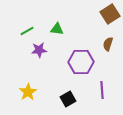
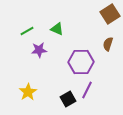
green triangle: rotated 16 degrees clockwise
purple line: moved 15 px left; rotated 30 degrees clockwise
